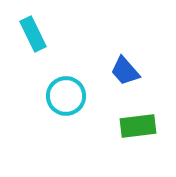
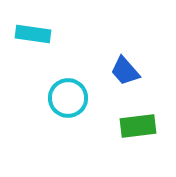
cyan rectangle: rotated 56 degrees counterclockwise
cyan circle: moved 2 px right, 2 px down
